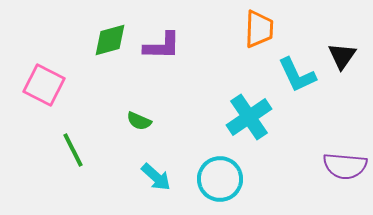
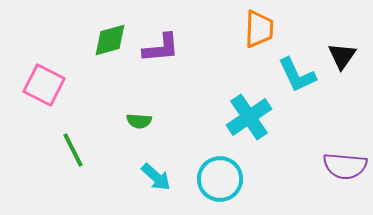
purple L-shape: moved 1 px left, 2 px down; rotated 6 degrees counterclockwise
green semicircle: rotated 20 degrees counterclockwise
